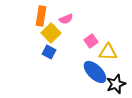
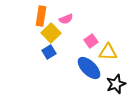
blue square: rotated 32 degrees clockwise
blue ellipse: moved 6 px left, 4 px up
